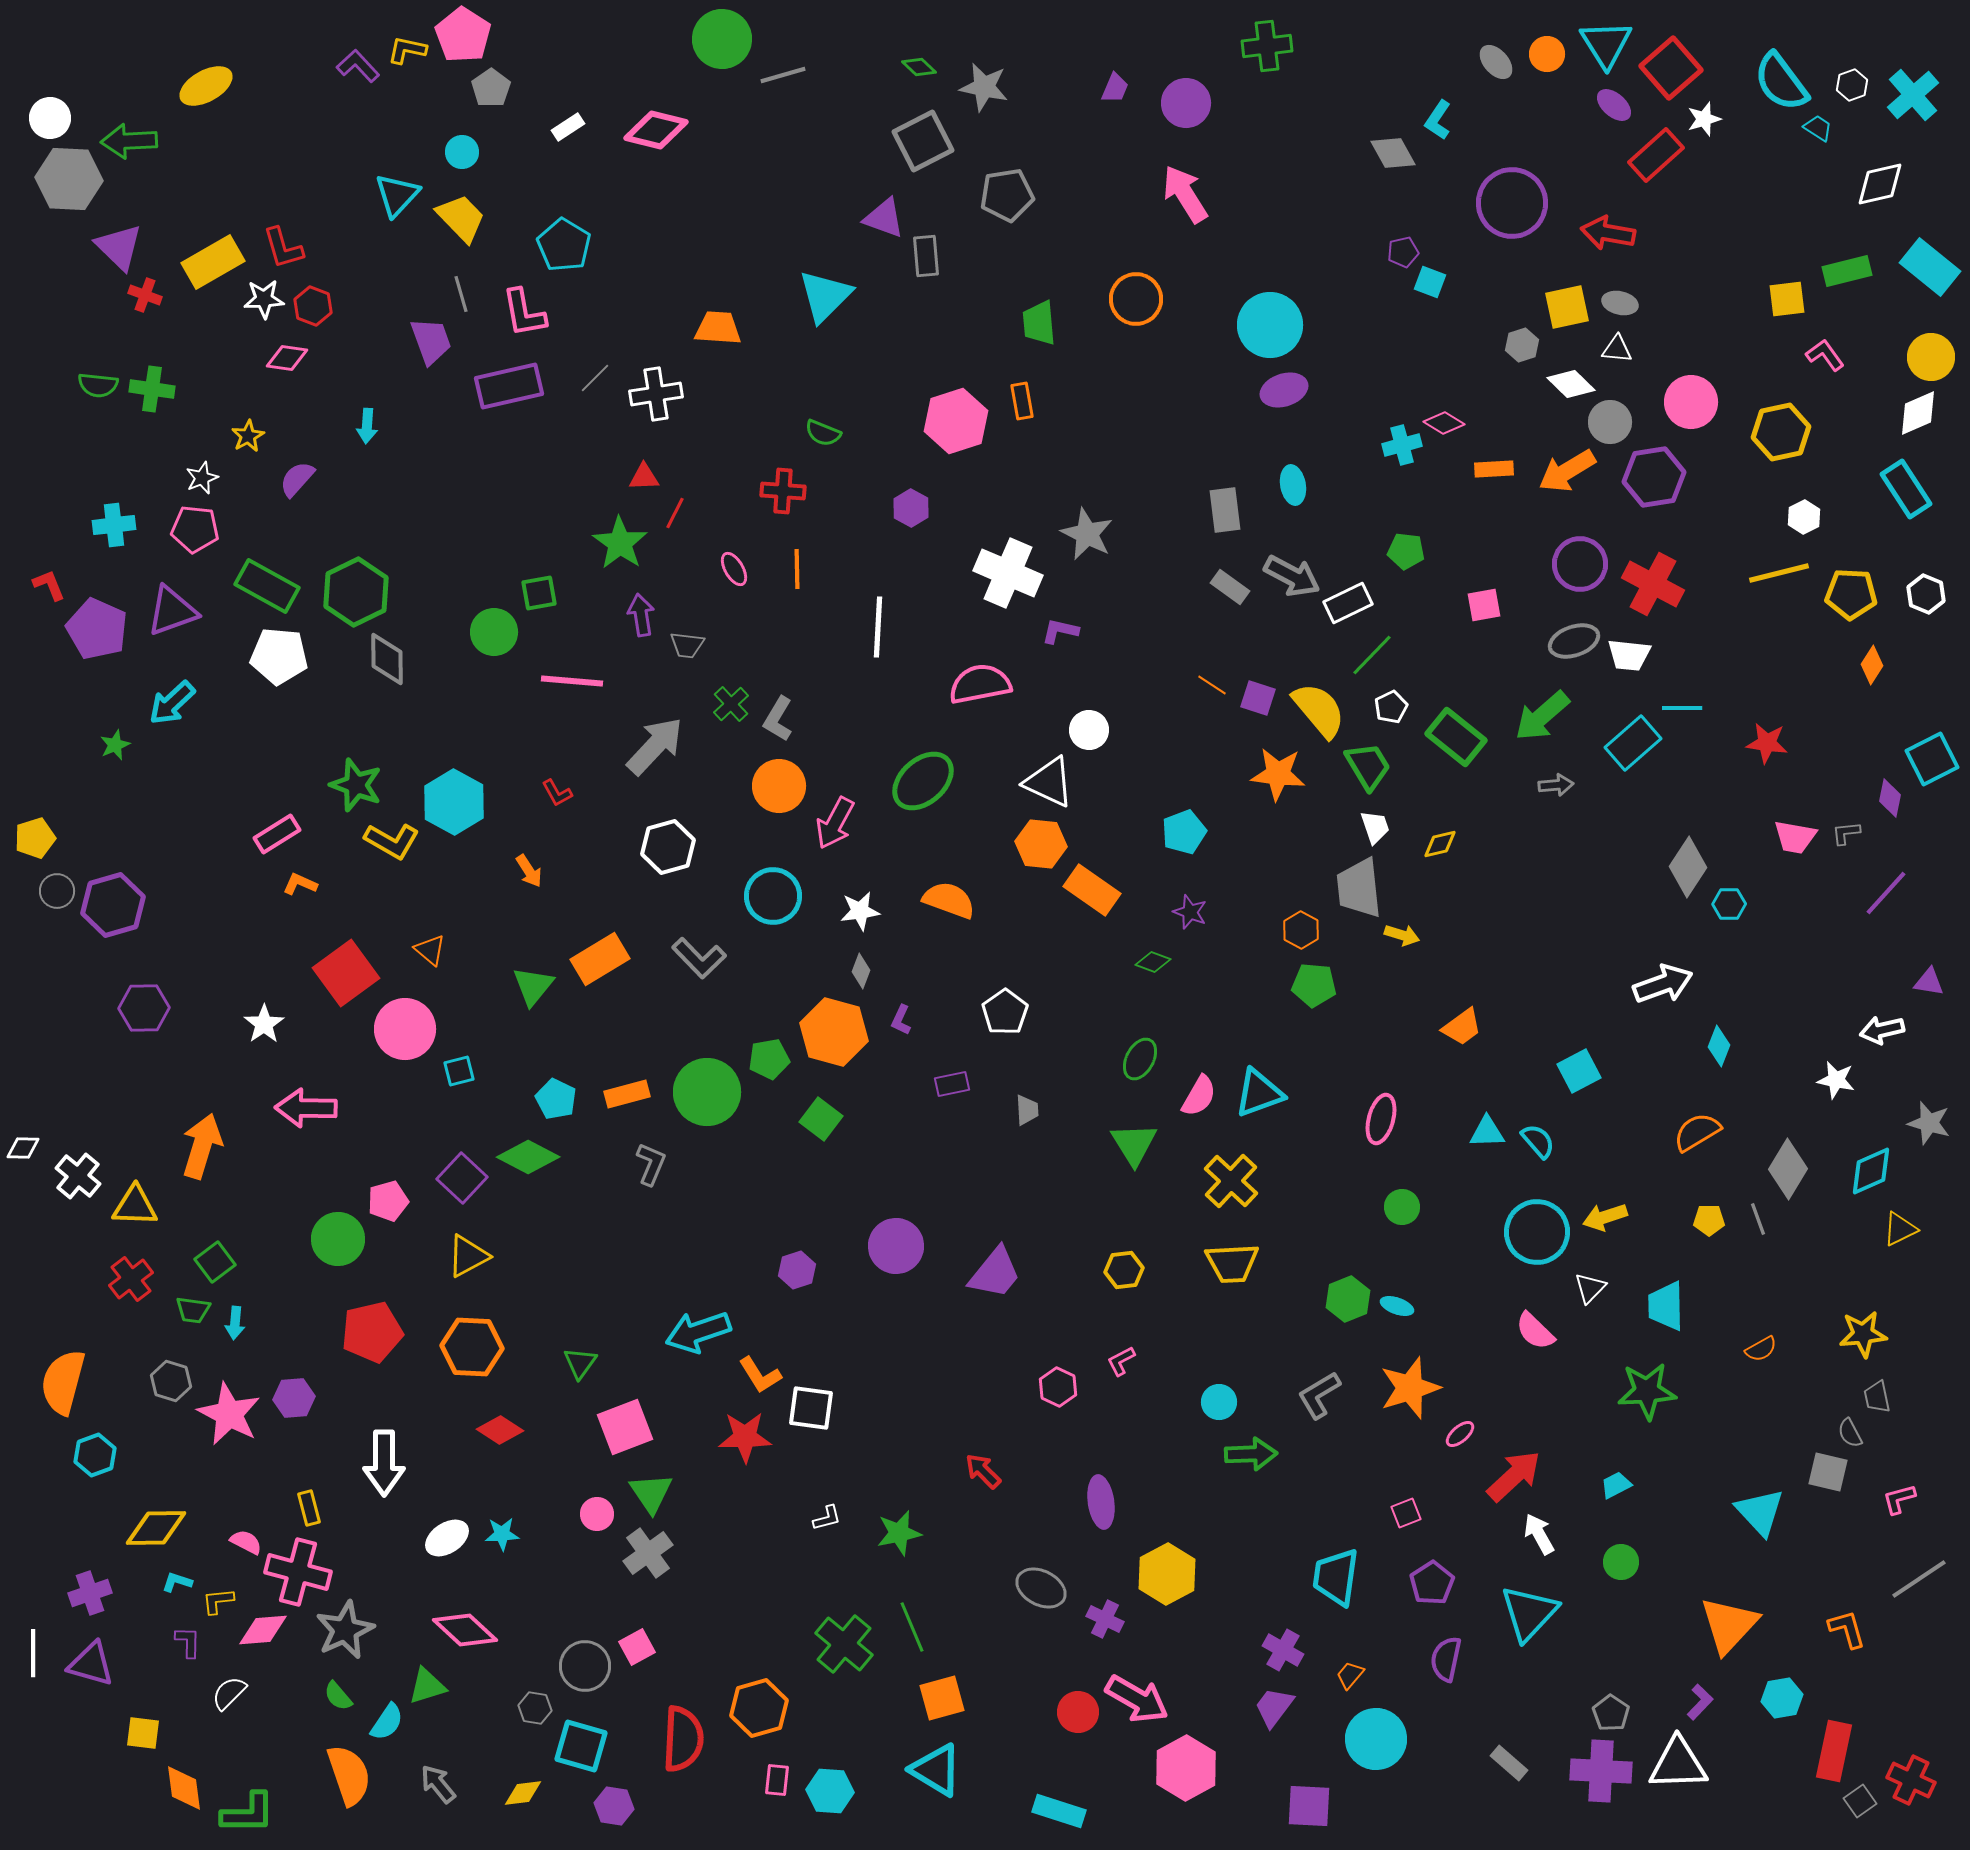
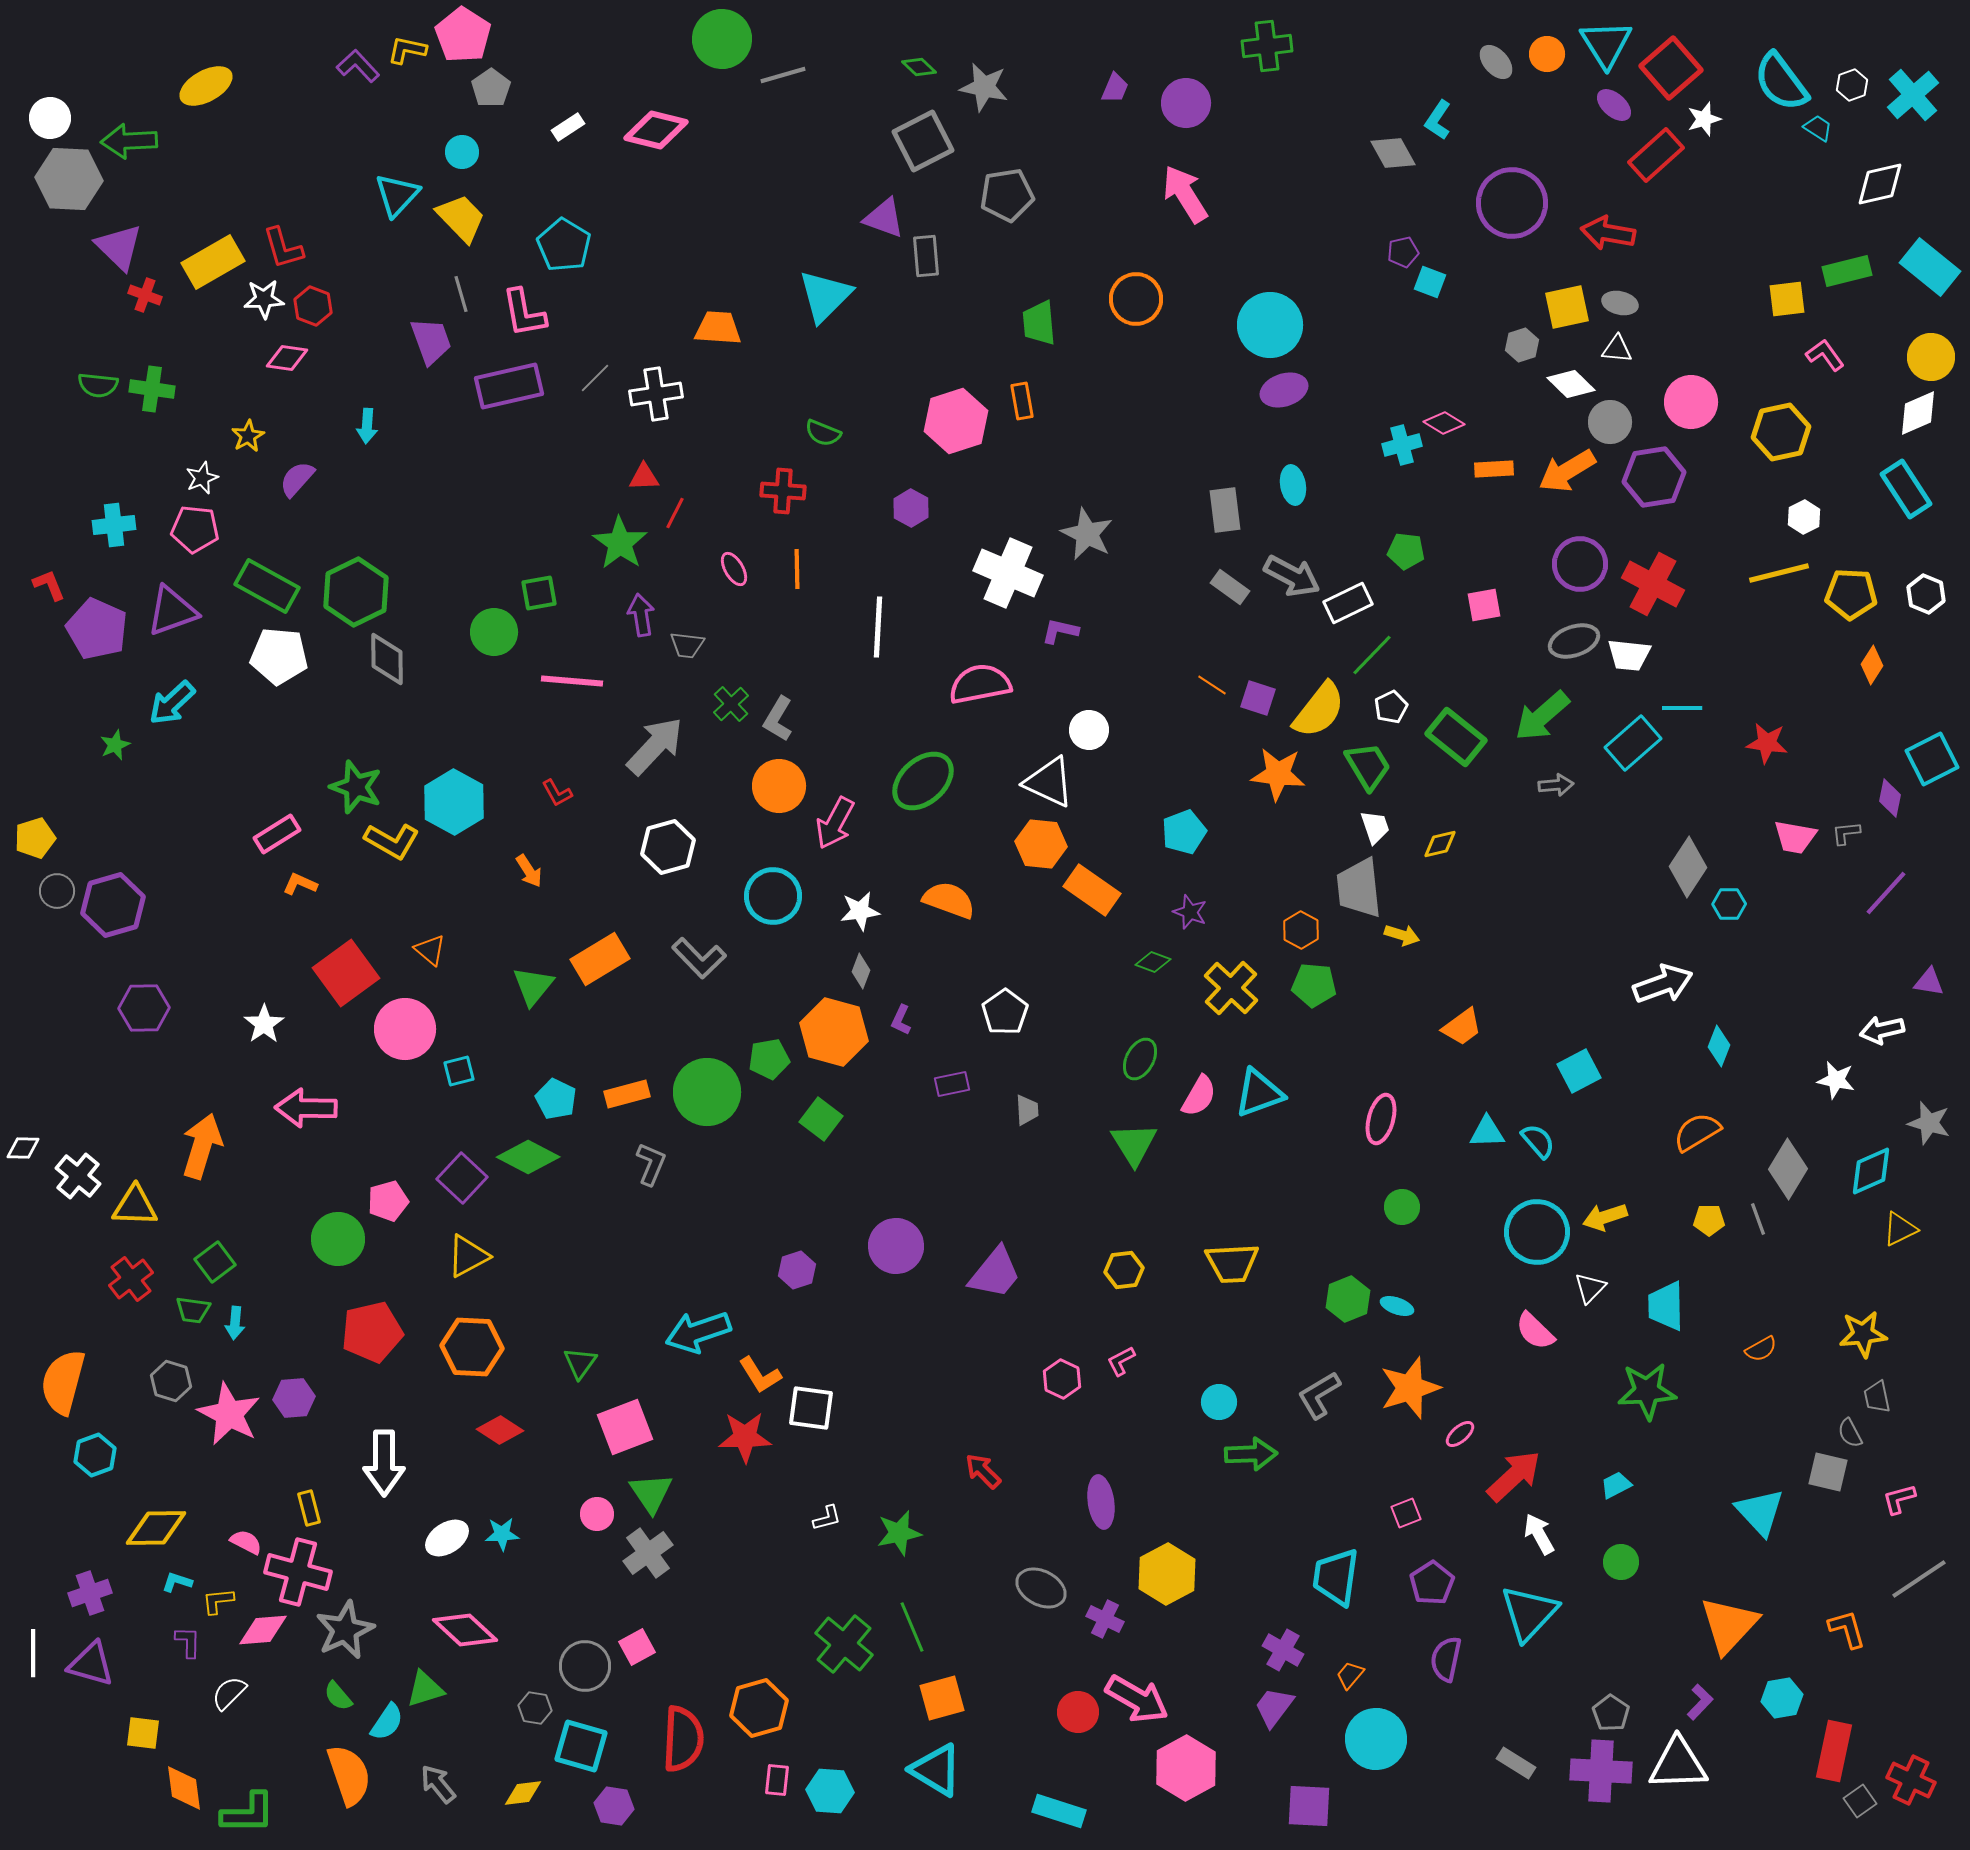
yellow semicircle at (1319, 710): rotated 78 degrees clockwise
green star at (356, 785): moved 2 px down
yellow cross at (1231, 1181): moved 193 px up
pink hexagon at (1058, 1387): moved 4 px right, 8 px up
green triangle at (427, 1686): moved 2 px left, 3 px down
gray rectangle at (1509, 1763): moved 7 px right; rotated 9 degrees counterclockwise
